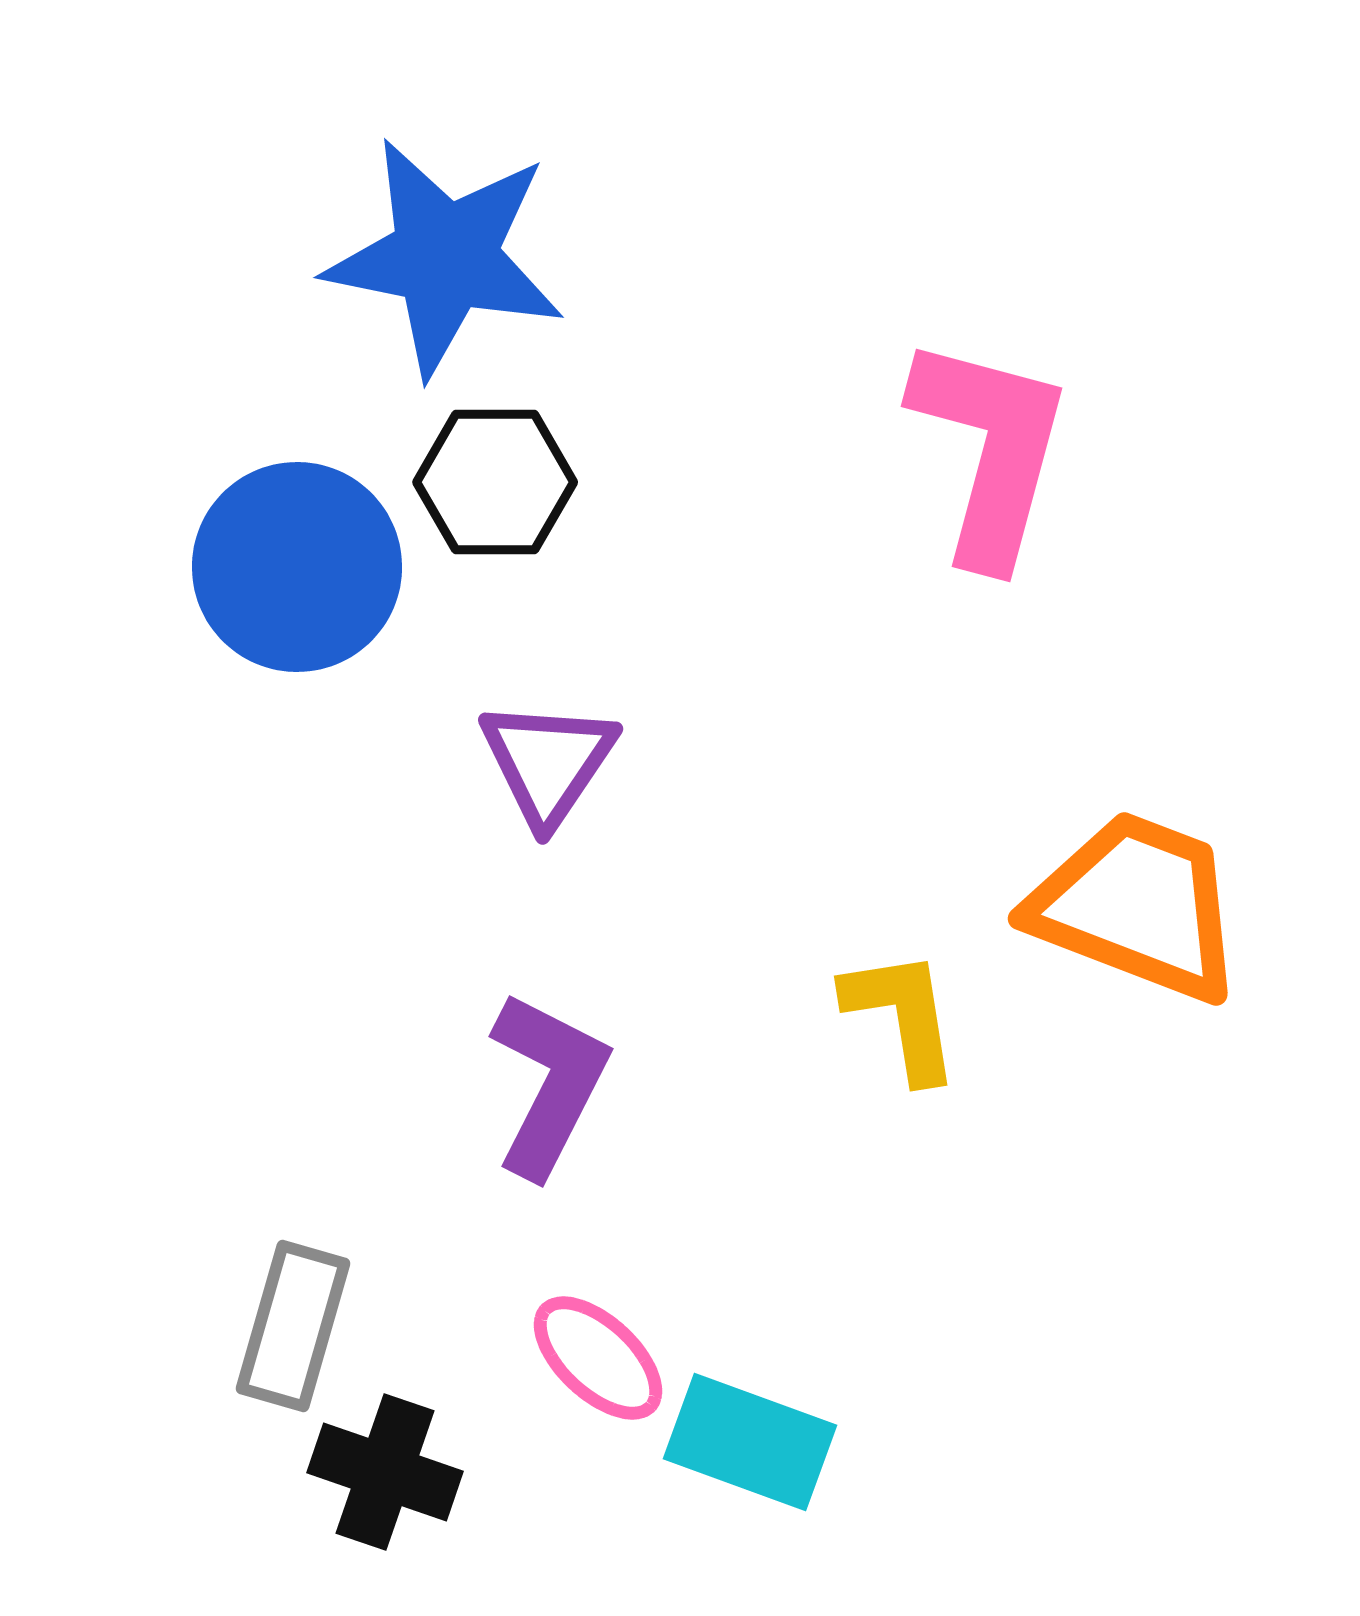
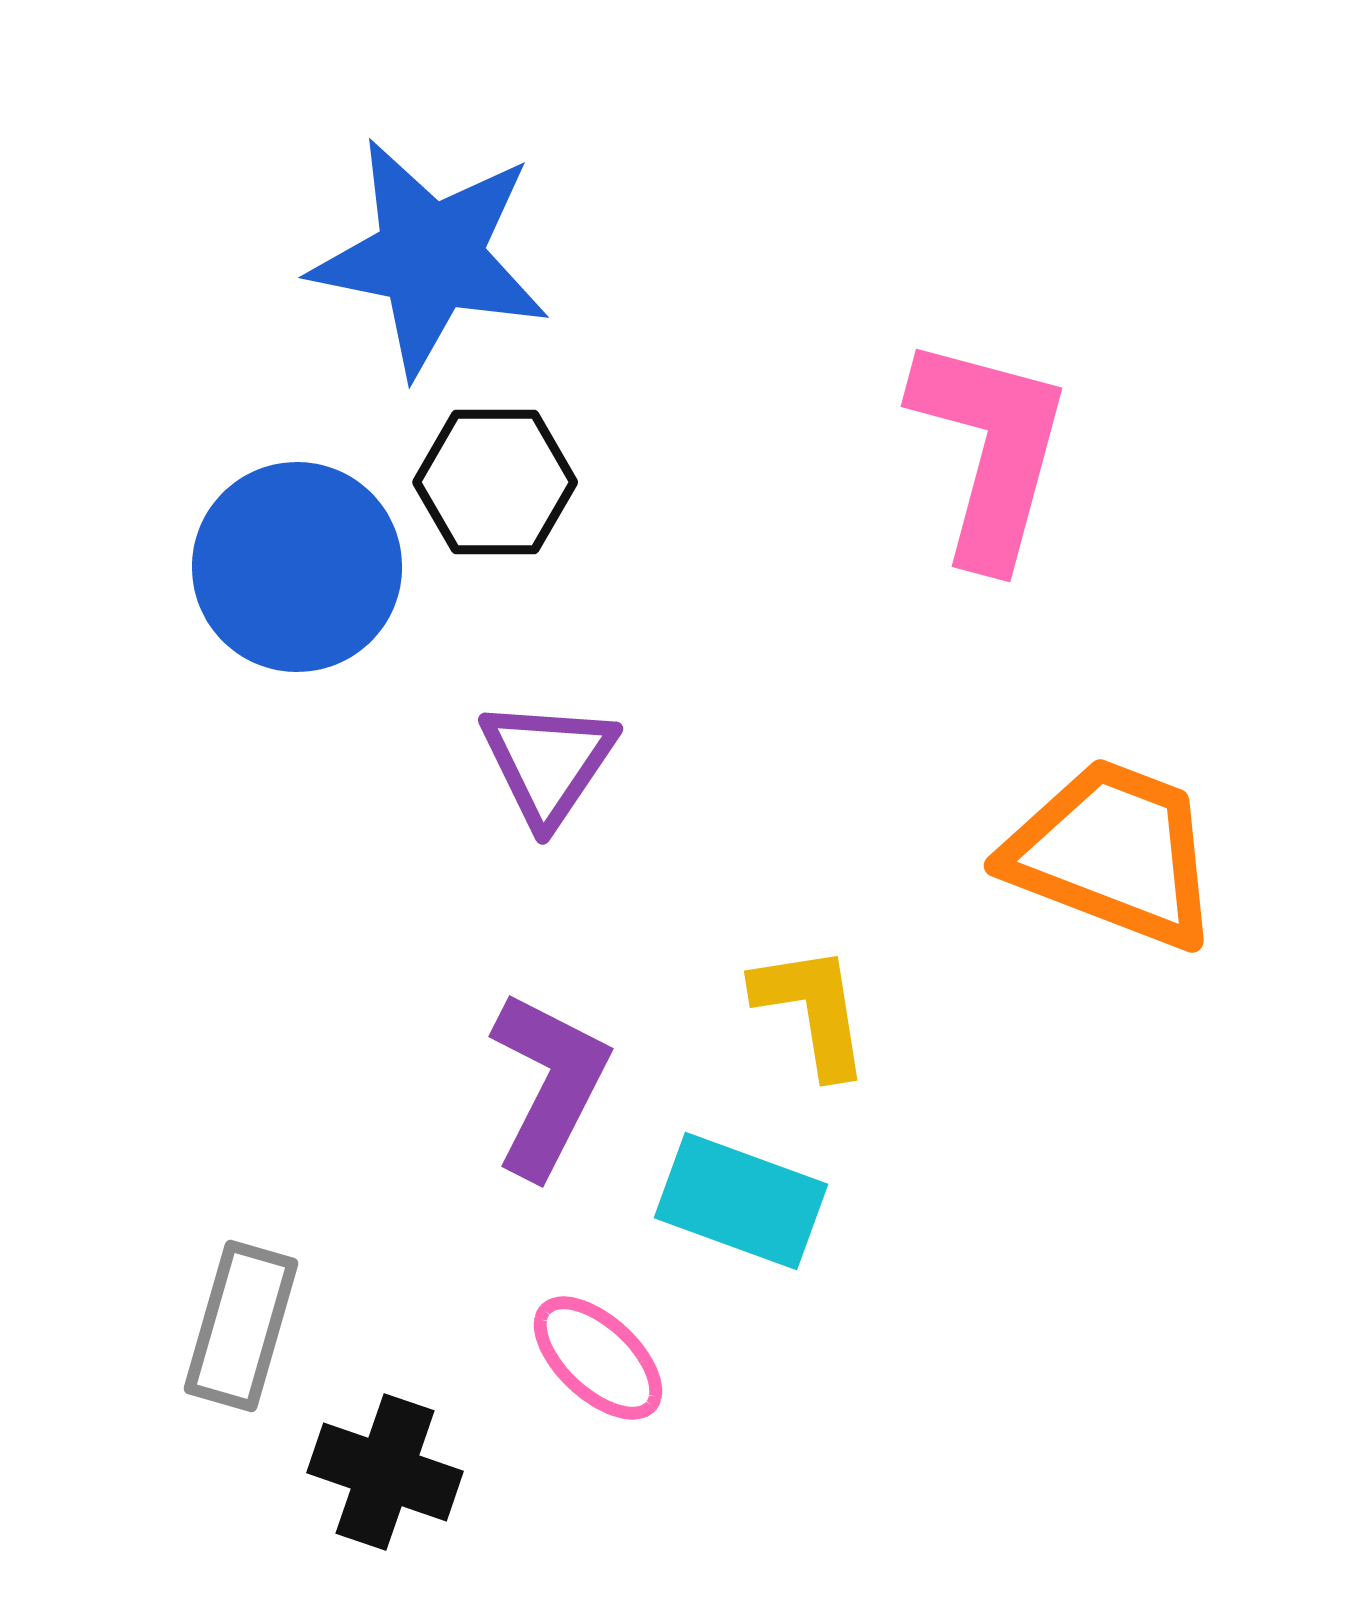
blue star: moved 15 px left
orange trapezoid: moved 24 px left, 53 px up
yellow L-shape: moved 90 px left, 5 px up
gray rectangle: moved 52 px left
cyan rectangle: moved 9 px left, 241 px up
